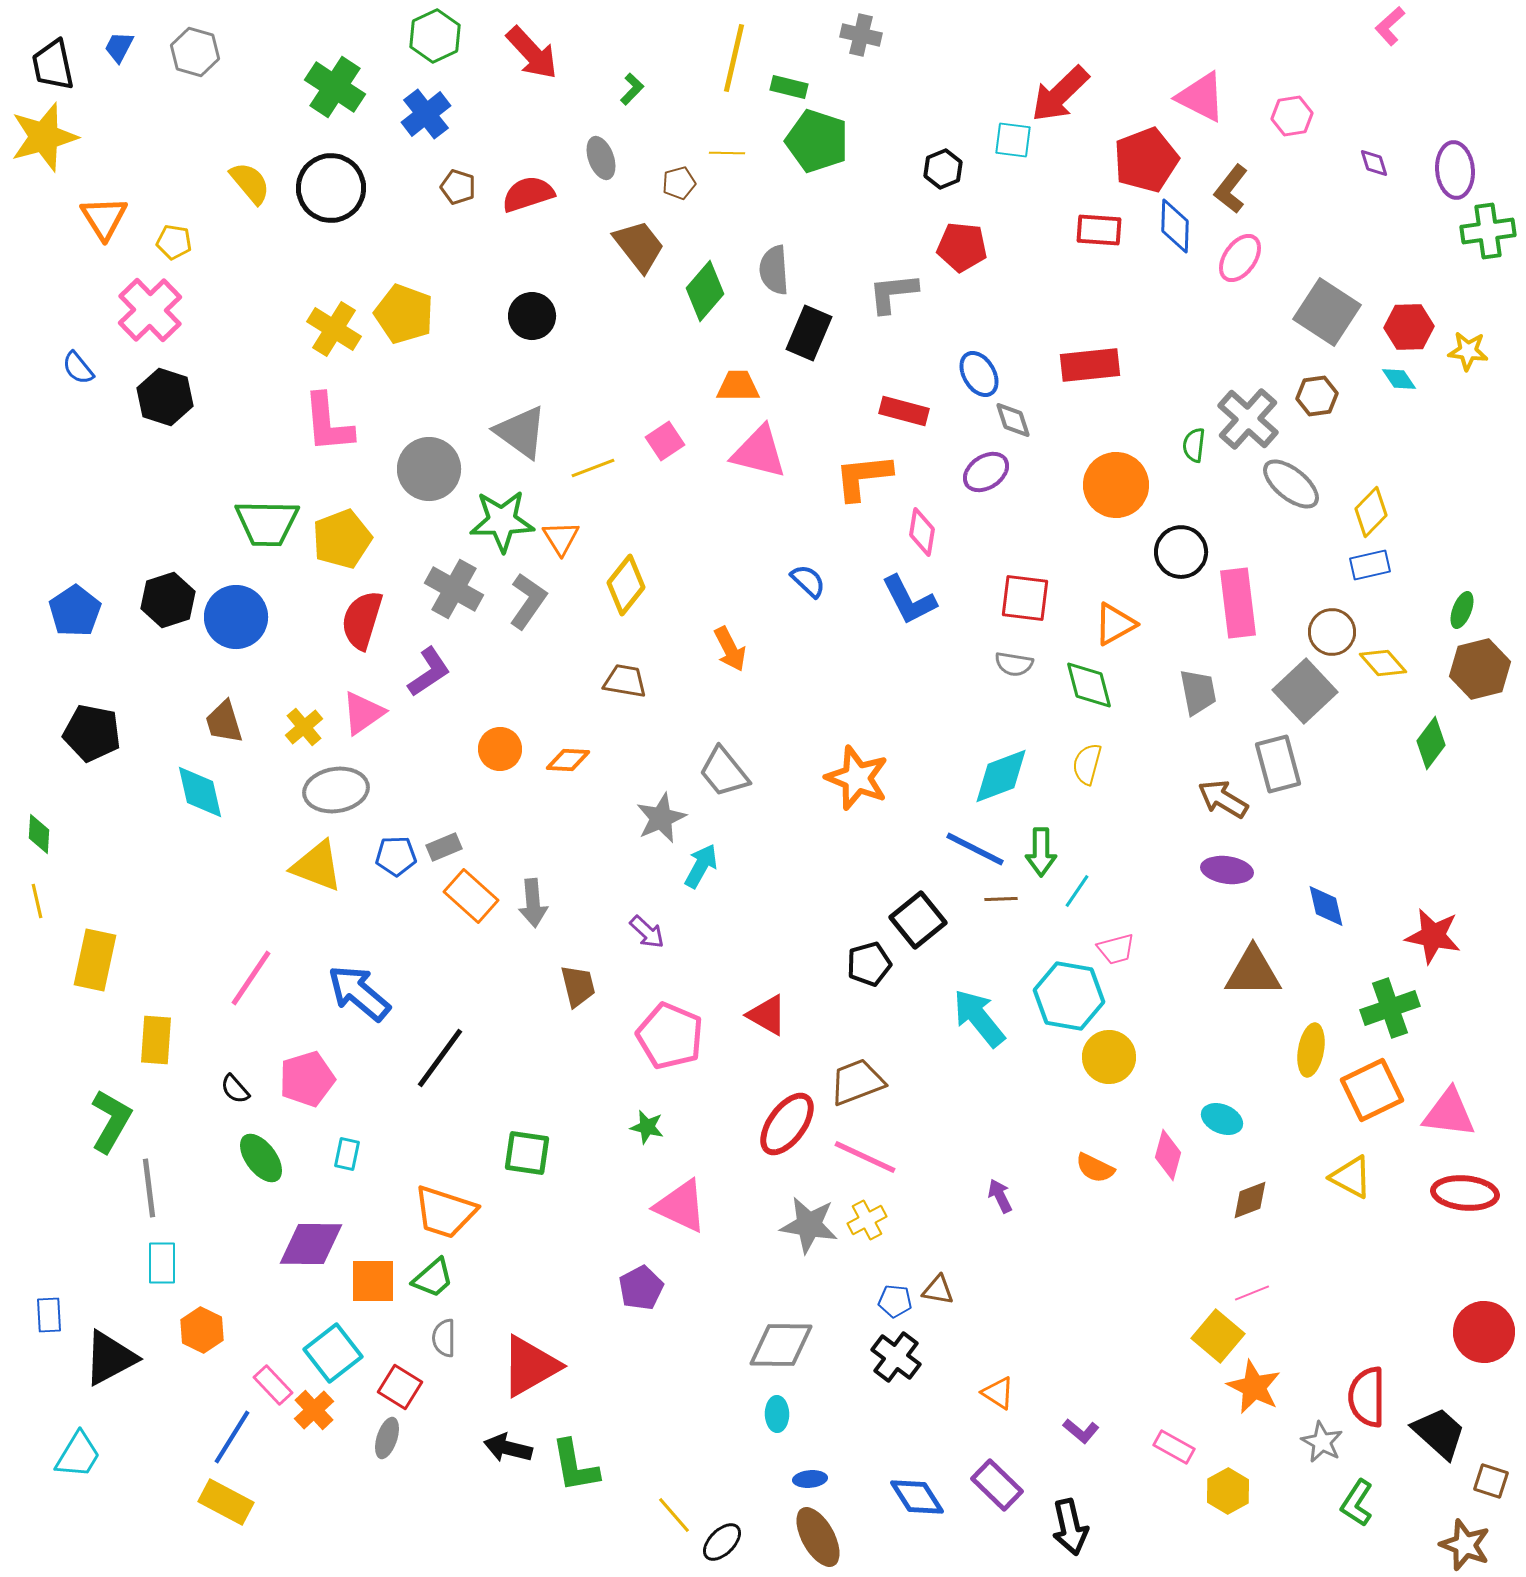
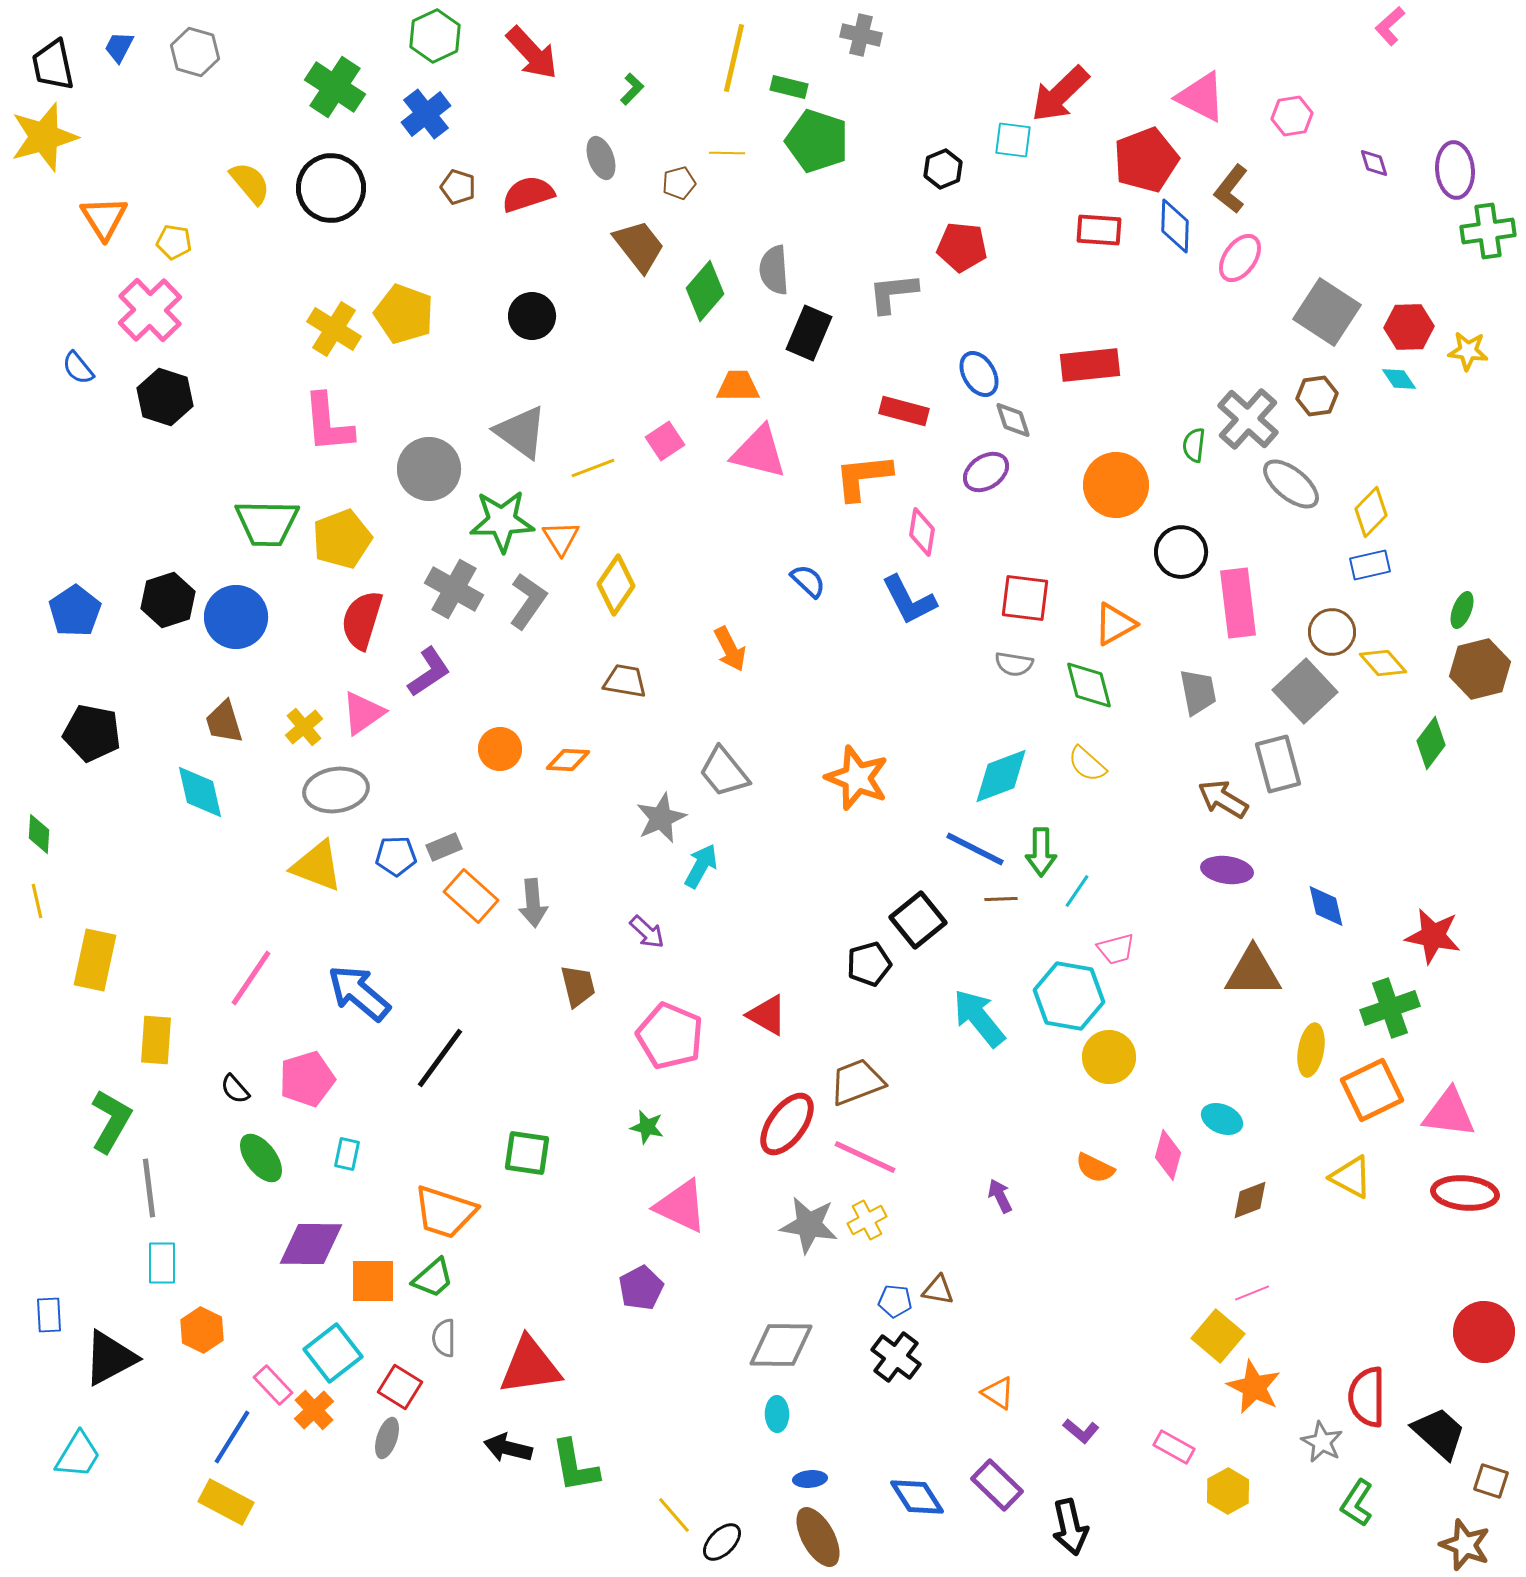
yellow diamond at (626, 585): moved 10 px left; rotated 4 degrees counterclockwise
yellow semicircle at (1087, 764): rotated 63 degrees counterclockwise
red triangle at (530, 1366): rotated 22 degrees clockwise
